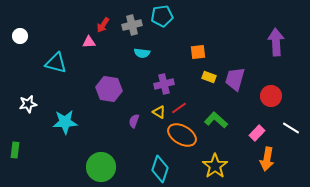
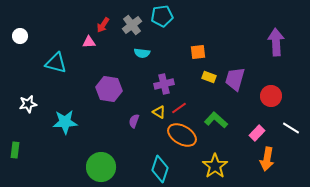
gray cross: rotated 24 degrees counterclockwise
